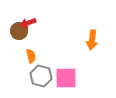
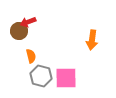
red arrow: moved 1 px up
